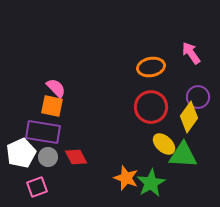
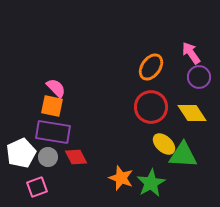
orange ellipse: rotated 44 degrees counterclockwise
purple circle: moved 1 px right, 20 px up
yellow diamond: moved 3 px right, 4 px up; rotated 68 degrees counterclockwise
purple rectangle: moved 10 px right
orange star: moved 5 px left
